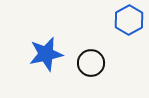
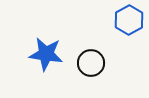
blue star: rotated 20 degrees clockwise
